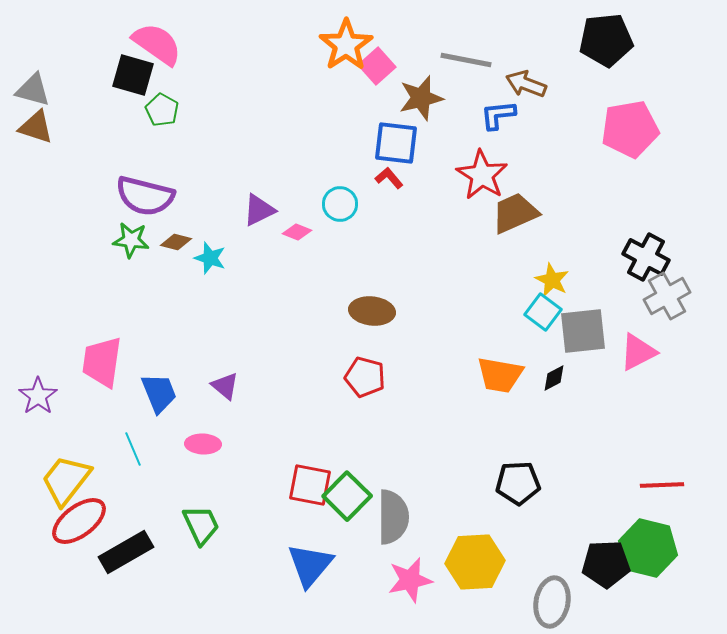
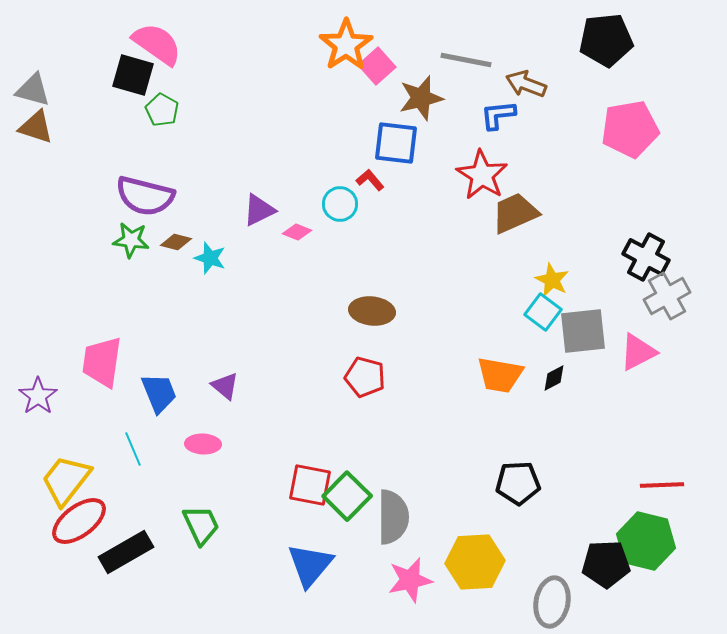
red L-shape at (389, 178): moved 19 px left, 2 px down
green hexagon at (648, 548): moved 2 px left, 7 px up
